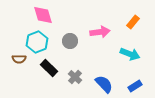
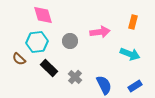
orange rectangle: rotated 24 degrees counterclockwise
cyan hexagon: rotated 15 degrees clockwise
brown semicircle: rotated 40 degrees clockwise
blue semicircle: moved 1 px down; rotated 18 degrees clockwise
